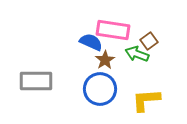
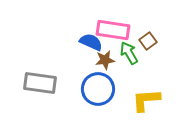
brown square: moved 1 px left
green arrow: moved 8 px left, 1 px up; rotated 40 degrees clockwise
brown star: rotated 24 degrees clockwise
gray rectangle: moved 4 px right, 2 px down; rotated 8 degrees clockwise
blue circle: moved 2 px left
